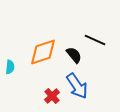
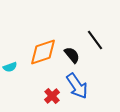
black line: rotated 30 degrees clockwise
black semicircle: moved 2 px left
cyan semicircle: rotated 64 degrees clockwise
